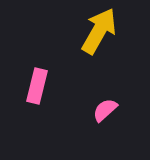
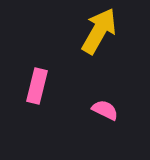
pink semicircle: rotated 68 degrees clockwise
